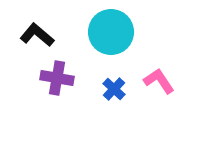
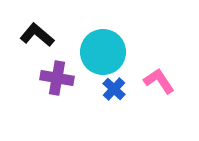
cyan circle: moved 8 px left, 20 px down
